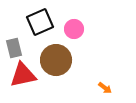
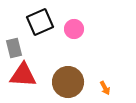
brown circle: moved 12 px right, 22 px down
red triangle: rotated 16 degrees clockwise
orange arrow: rotated 24 degrees clockwise
